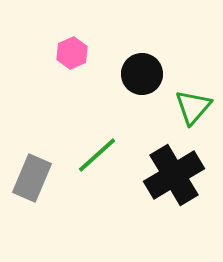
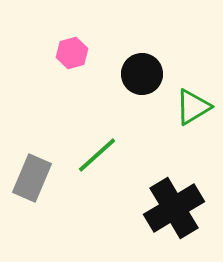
pink hexagon: rotated 8 degrees clockwise
green triangle: rotated 18 degrees clockwise
black cross: moved 33 px down
